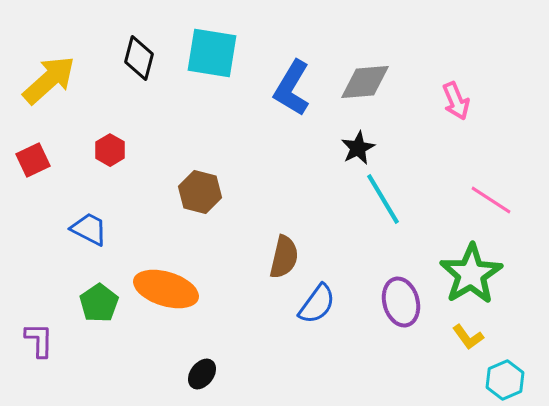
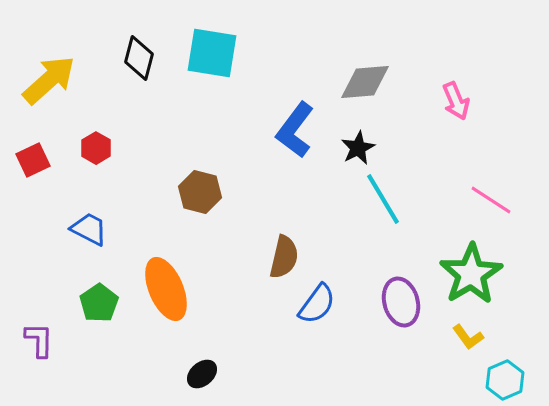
blue L-shape: moved 3 px right, 42 px down; rotated 6 degrees clockwise
red hexagon: moved 14 px left, 2 px up
orange ellipse: rotated 50 degrees clockwise
black ellipse: rotated 12 degrees clockwise
